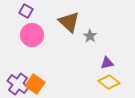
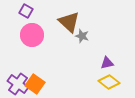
gray star: moved 8 px left; rotated 16 degrees counterclockwise
